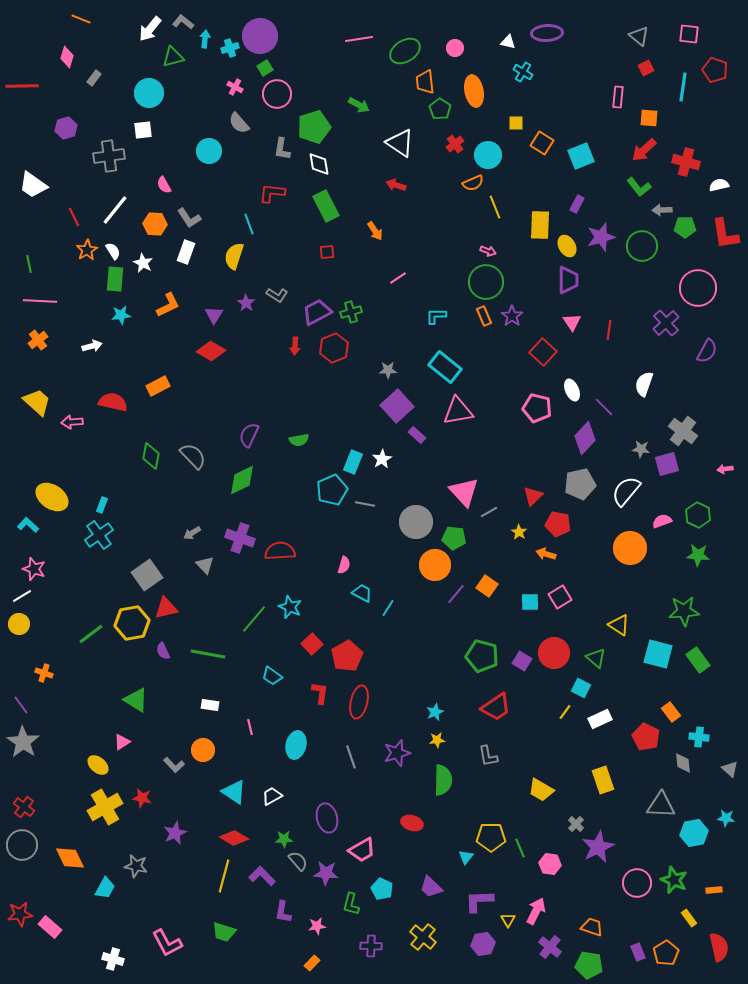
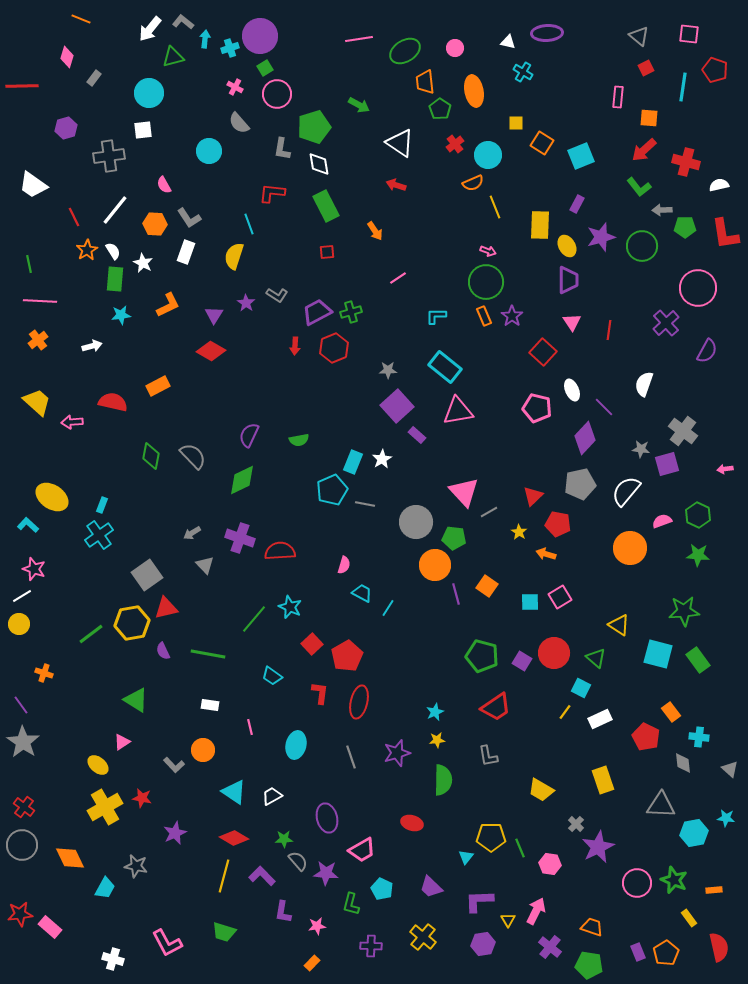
purple line at (456, 594): rotated 55 degrees counterclockwise
